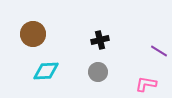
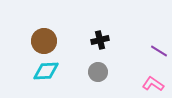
brown circle: moved 11 px right, 7 px down
pink L-shape: moved 7 px right; rotated 25 degrees clockwise
